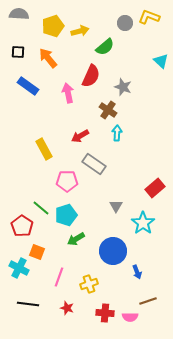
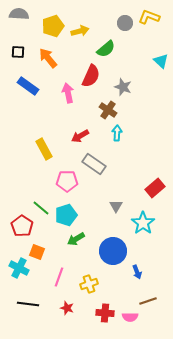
green semicircle: moved 1 px right, 2 px down
